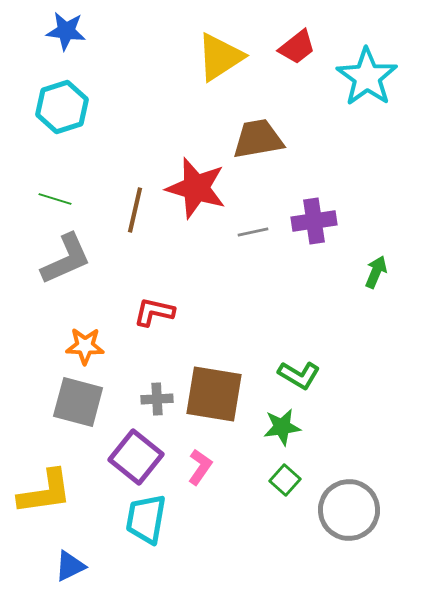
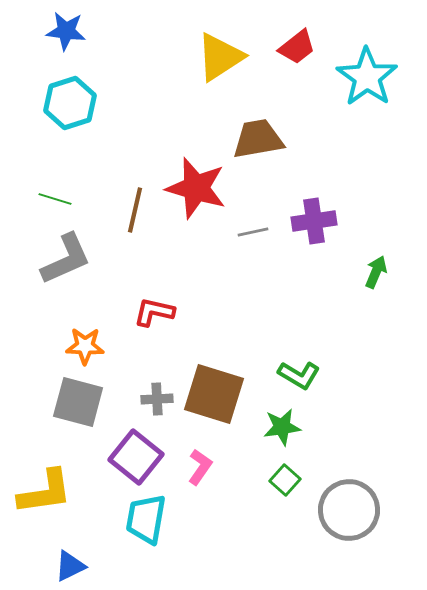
cyan hexagon: moved 8 px right, 4 px up
brown square: rotated 8 degrees clockwise
